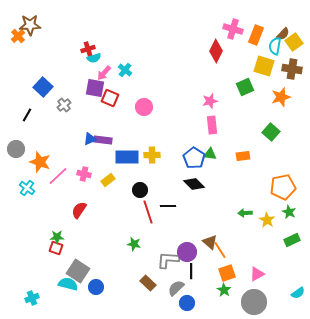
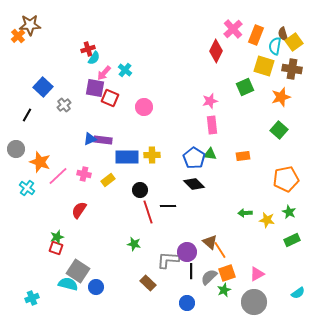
pink cross at (233, 29): rotated 30 degrees clockwise
brown semicircle at (283, 34): rotated 120 degrees clockwise
cyan semicircle at (94, 58): rotated 40 degrees counterclockwise
green square at (271, 132): moved 8 px right, 2 px up
orange pentagon at (283, 187): moved 3 px right, 8 px up
yellow star at (267, 220): rotated 21 degrees counterclockwise
green star at (57, 237): rotated 16 degrees counterclockwise
gray semicircle at (176, 288): moved 33 px right, 11 px up
green star at (224, 290): rotated 16 degrees clockwise
